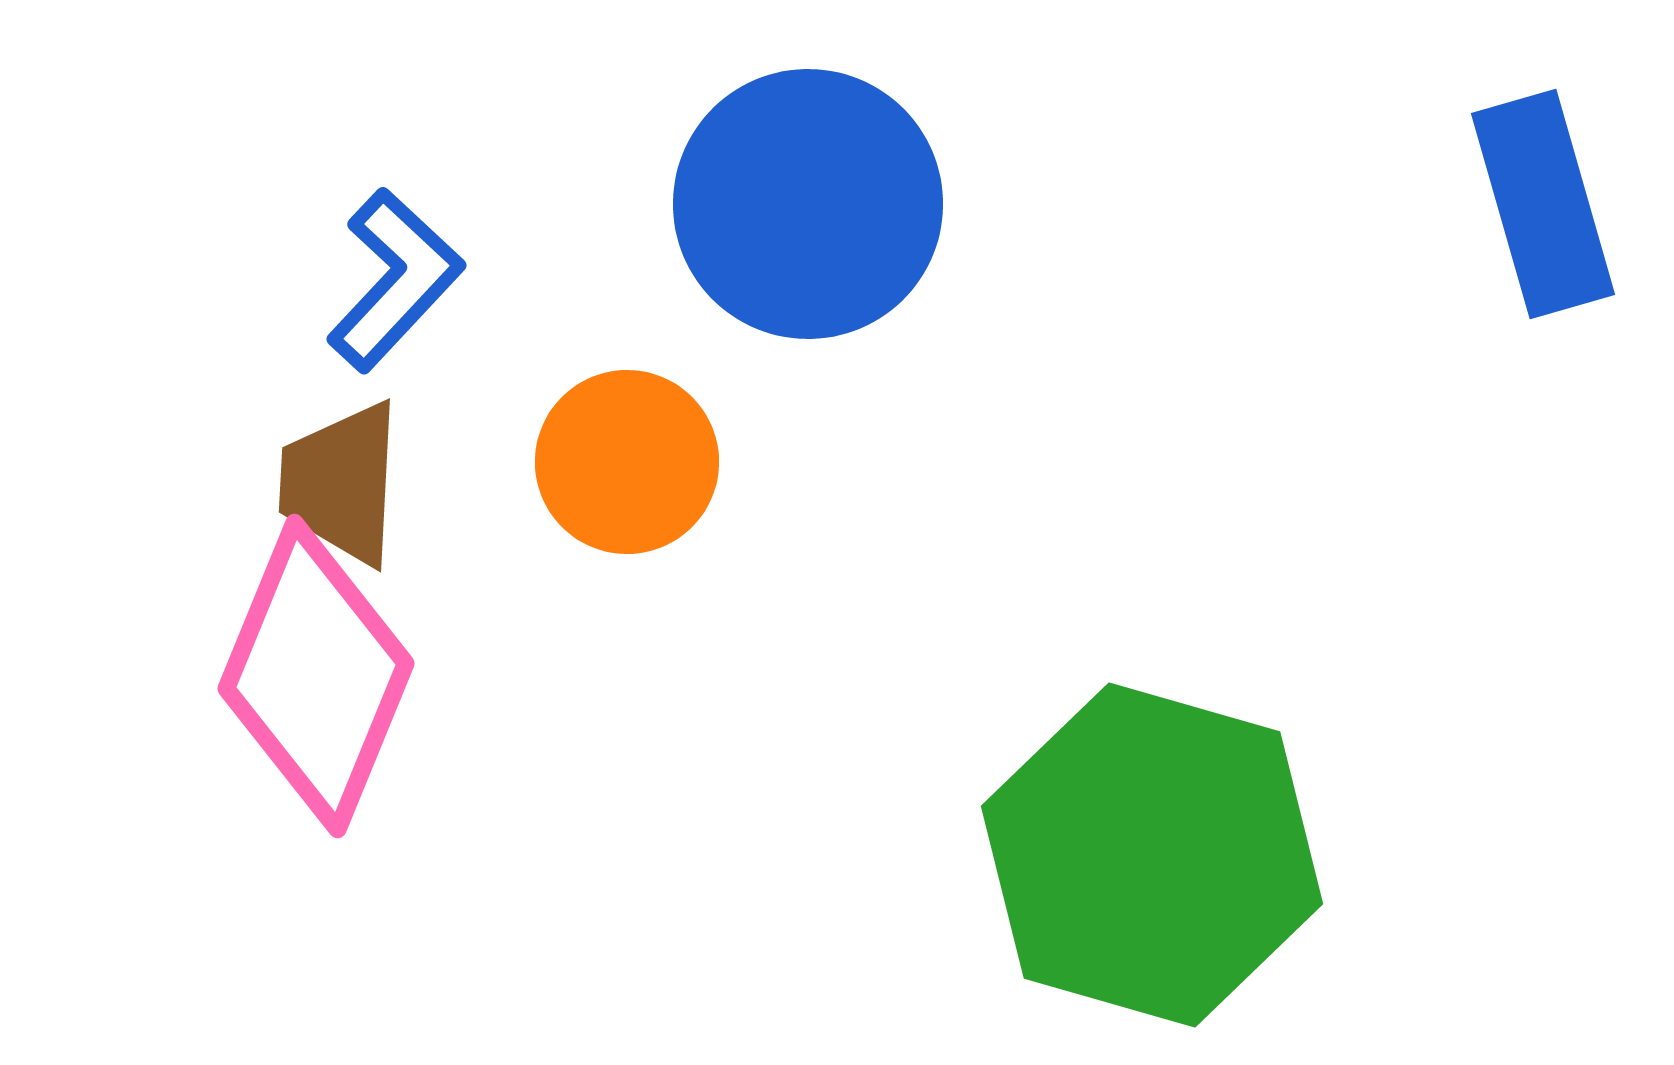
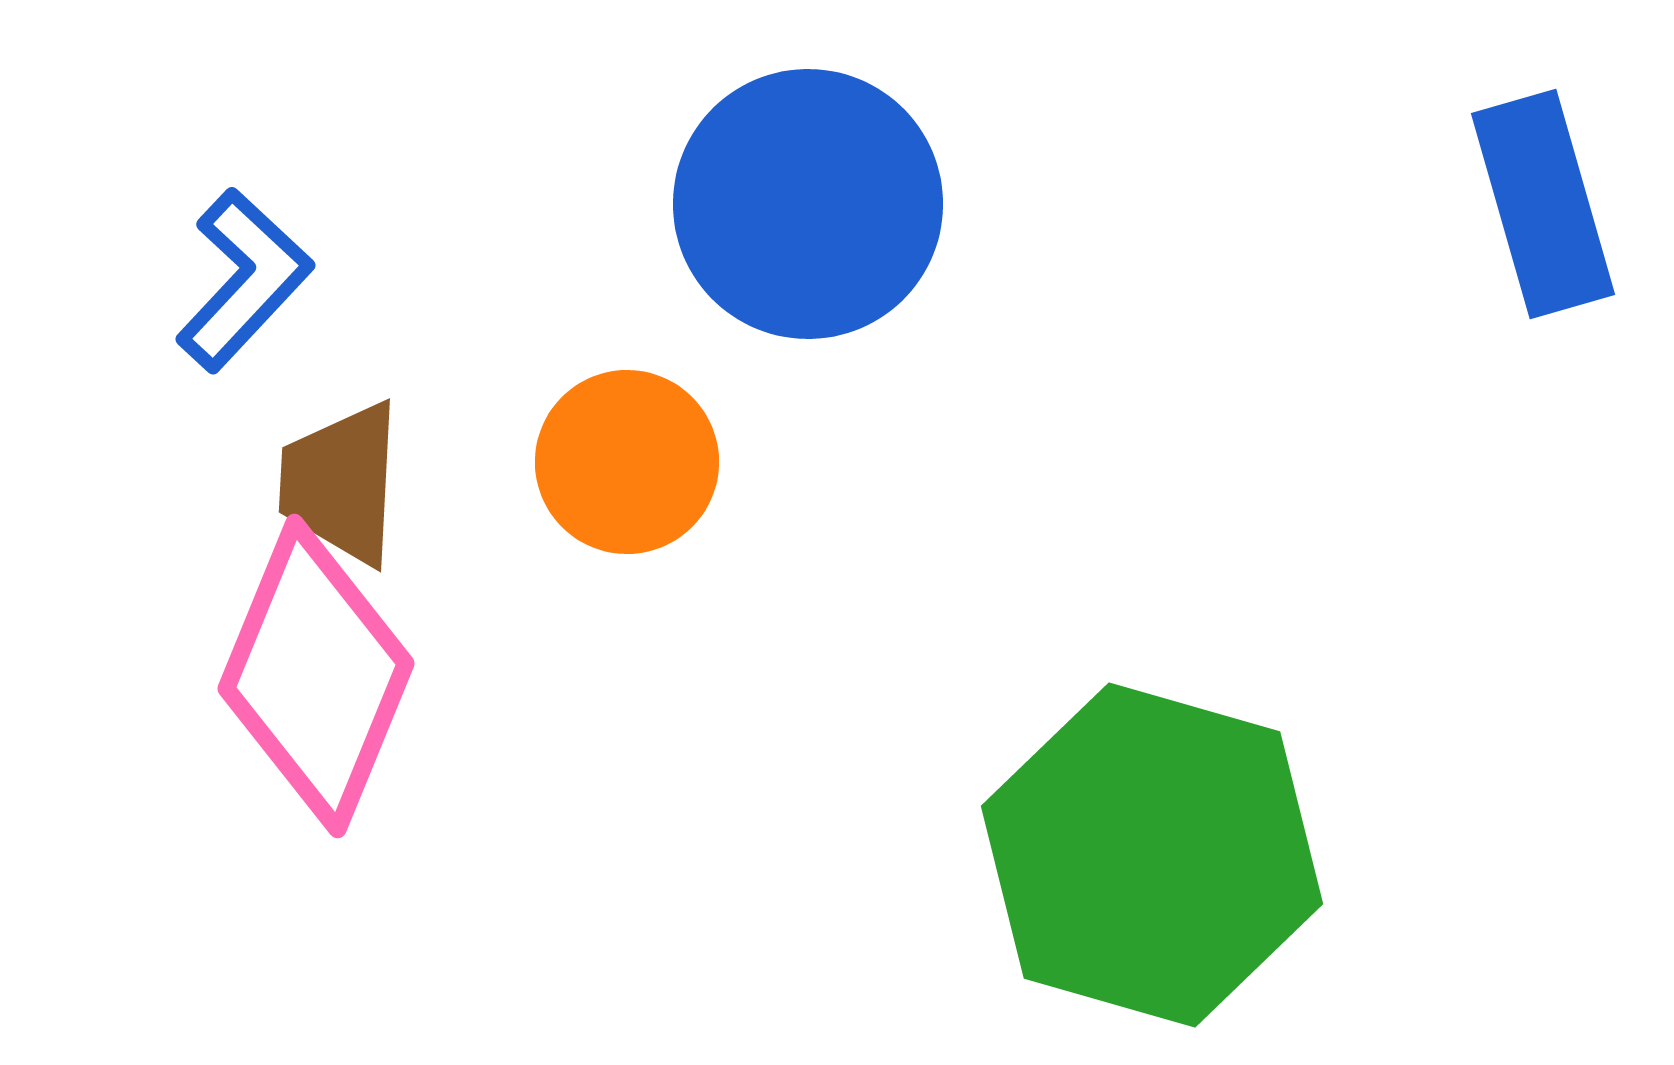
blue L-shape: moved 151 px left
